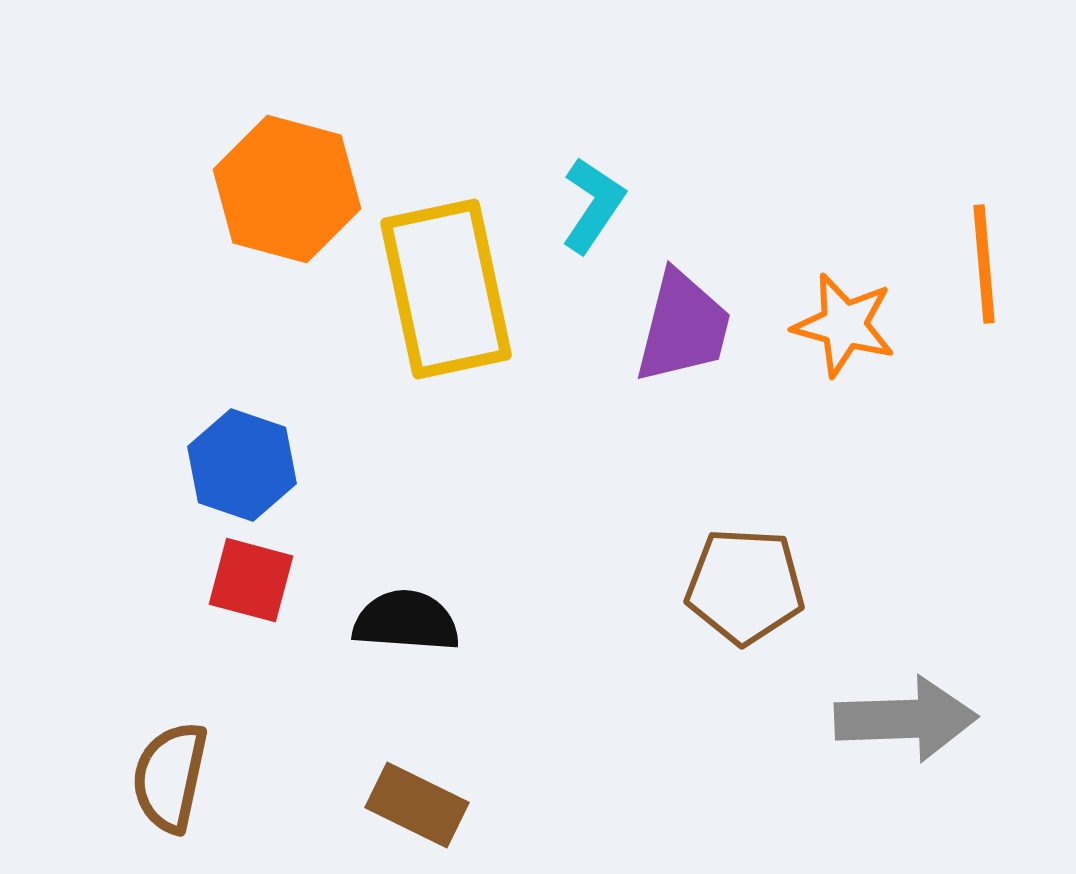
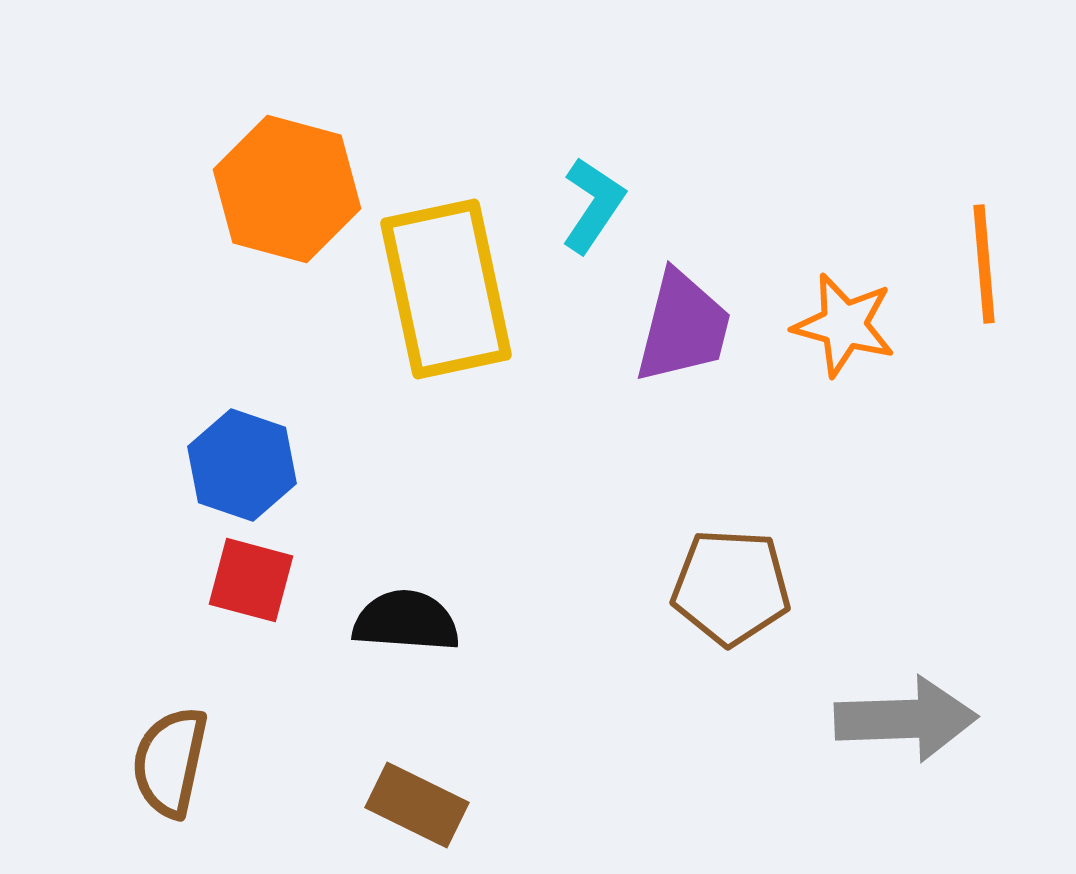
brown pentagon: moved 14 px left, 1 px down
brown semicircle: moved 15 px up
